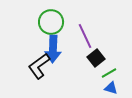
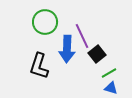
green circle: moved 6 px left
purple line: moved 3 px left
blue arrow: moved 14 px right
black square: moved 1 px right, 4 px up
black L-shape: rotated 36 degrees counterclockwise
